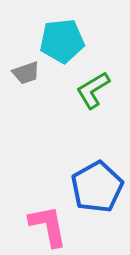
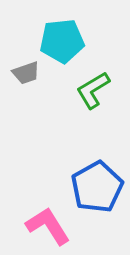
pink L-shape: rotated 21 degrees counterclockwise
